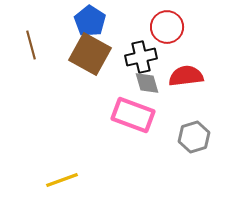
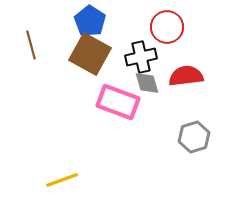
pink rectangle: moved 15 px left, 13 px up
